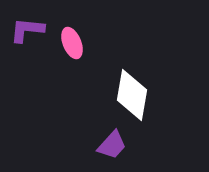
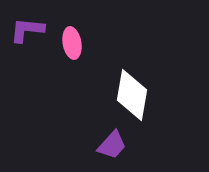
pink ellipse: rotated 12 degrees clockwise
